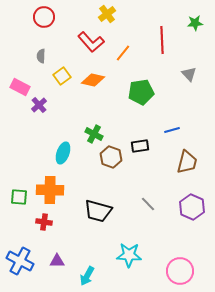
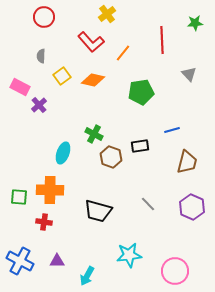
cyan star: rotated 10 degrees counterclockwise
pink circle: moved 5 px left
